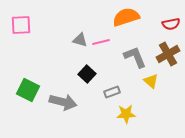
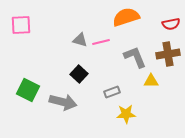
brown cross: rotated 20 degrees clockwise
black square: moved 8 px left
yellow triangle: rotated 42 degrees counterclockwise
